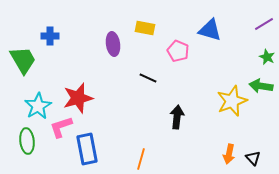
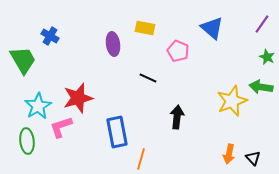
purple line: moved 2 px left; rotated 24 degrees counterclockwise
blue triangle: moved 2 px right, 2 px up; rotated 25 degrees clockwise
blue cross: rotated 30 degrees clockwise
green arrow: moved 1 px down
blue rectangle: moved 30 px right, 17 px up
